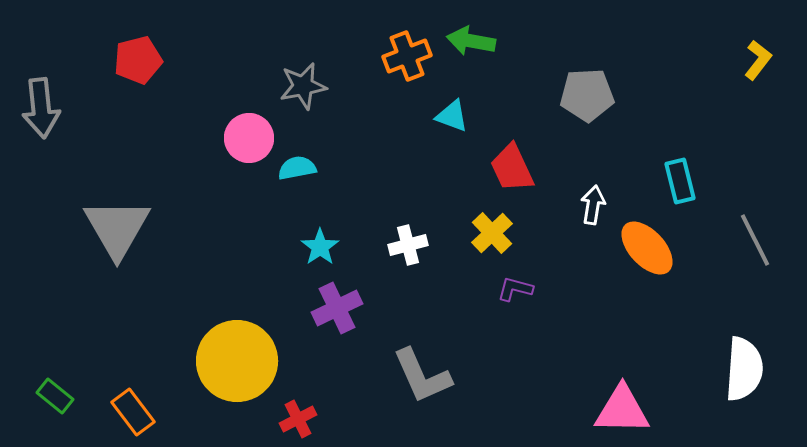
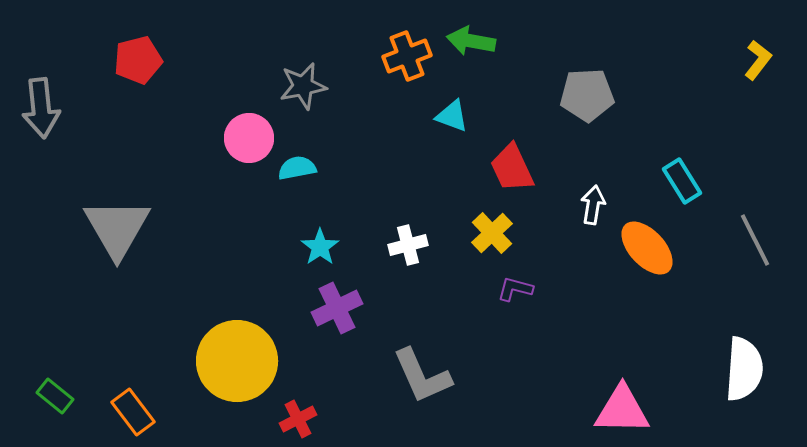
cyan rectangle: moved 2 px right; rotated 18 degrees counterclockwise
